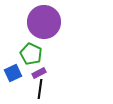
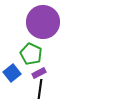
purple circle: moved 1 px left
blue square: moved 1 px left; rotated 12 degrees counterclockwise
